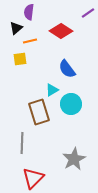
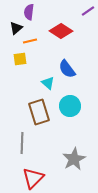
purple line: moved 2 px up
cyan triangle: moved 4 px left, 7 px up; rotated 48 degrees counterclockwise
cyan circle: moved 1 px left, 2 px down
